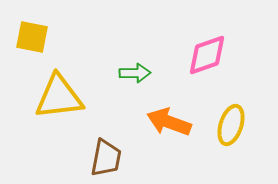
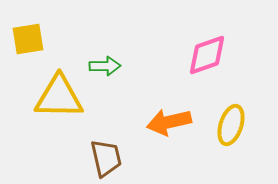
yellow square: moved 4 px left, 2 px down; rotated 20 degrees counterclockwise
green arrow: moved 30 px left, 7 px up
yellow triangle: rotated 8 degrees clockwise
orange arrow: rotated 33 degrees counterclockwise
brown trapezoid: rotated 24 degrees counterclockwise
